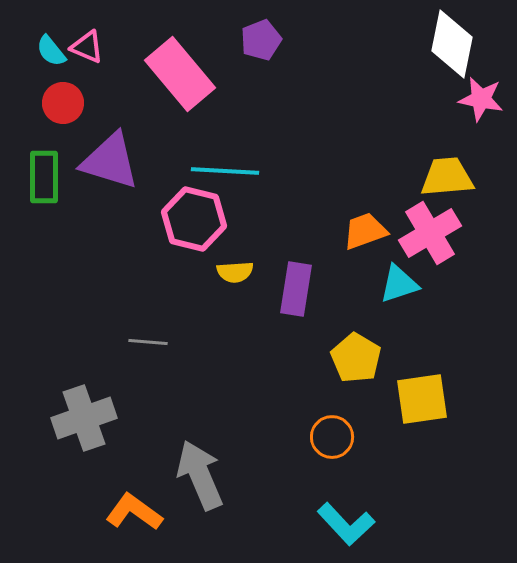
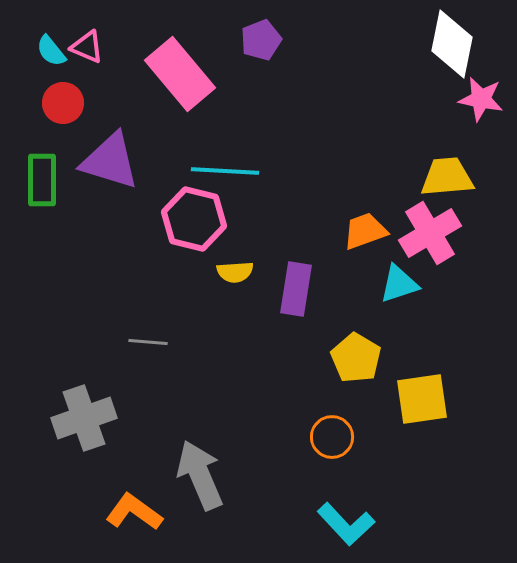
green rectangle: moved 2 px left, 3 px down
